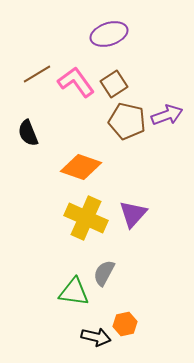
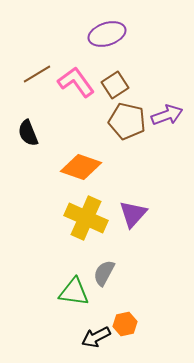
purple ellipse: moved 2 px left
brown square: moved 1 px right, 1 px down
black arrow: rotated 140 degrees clockwise
